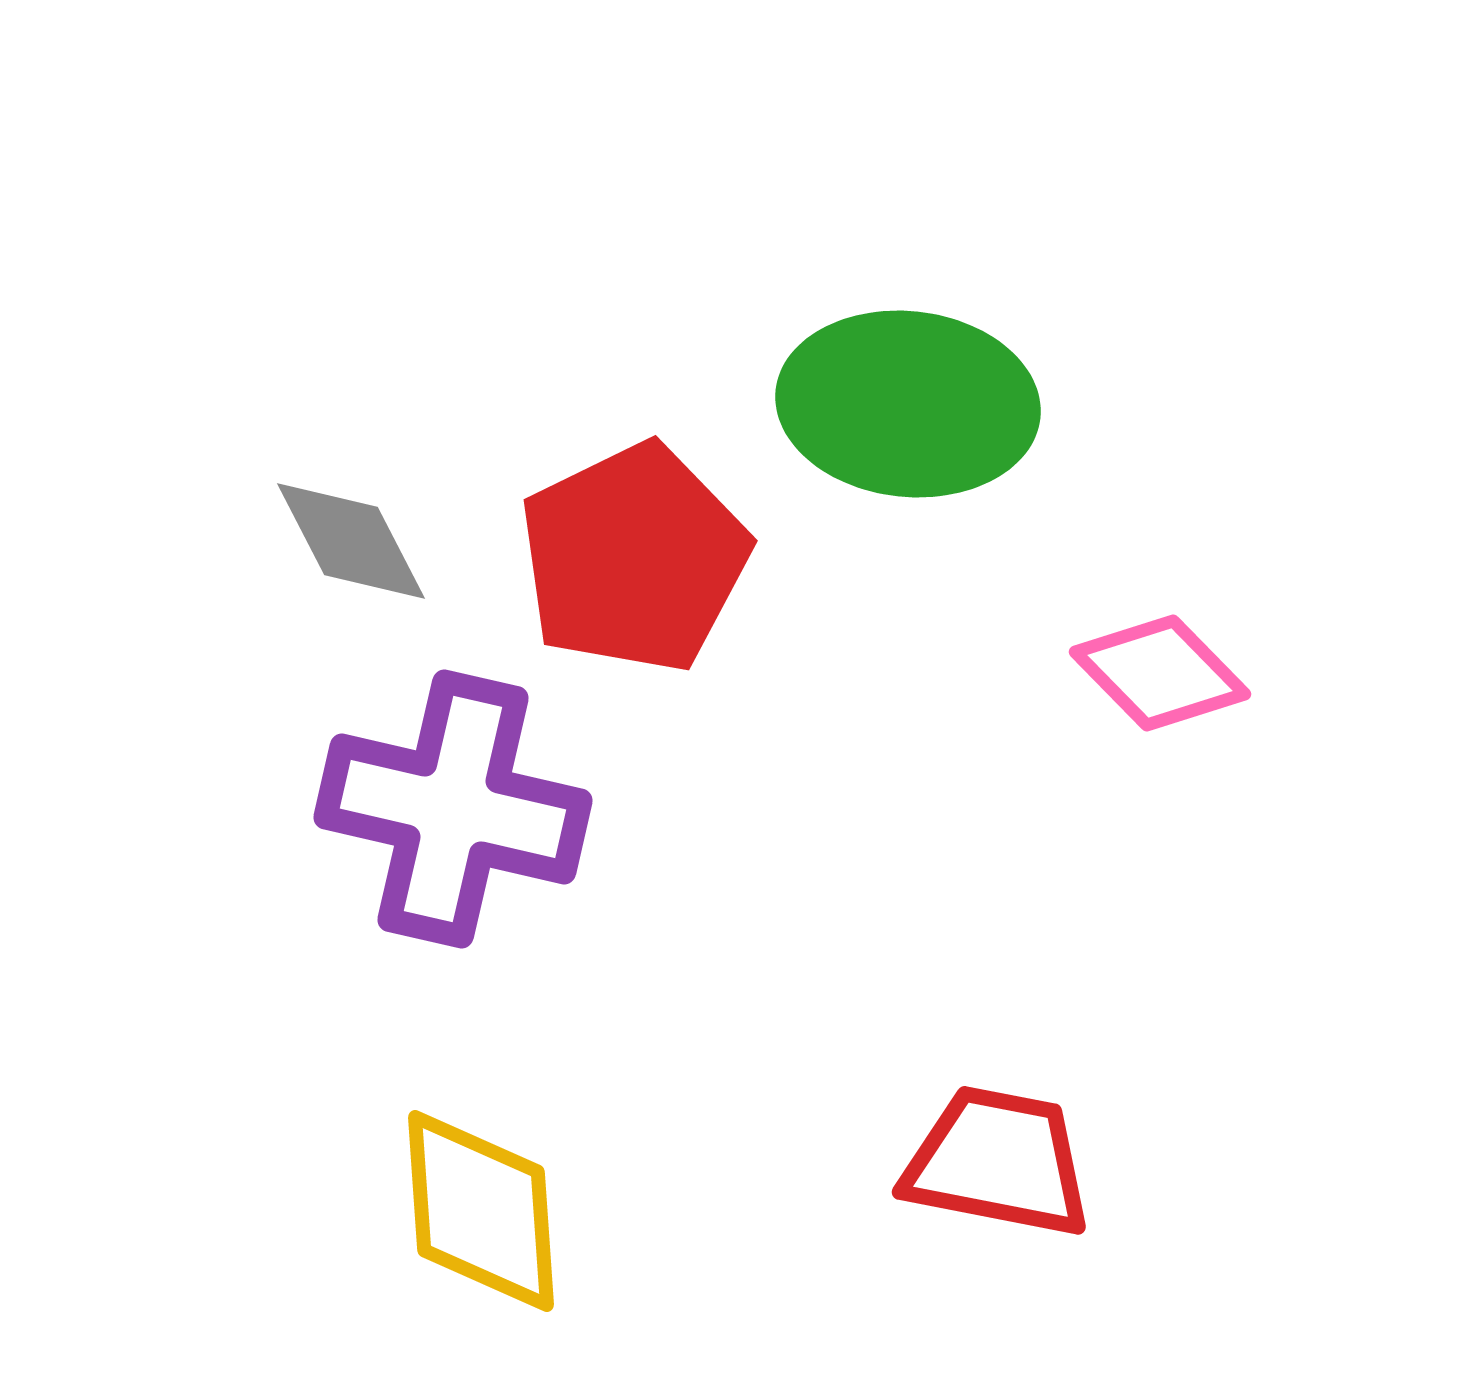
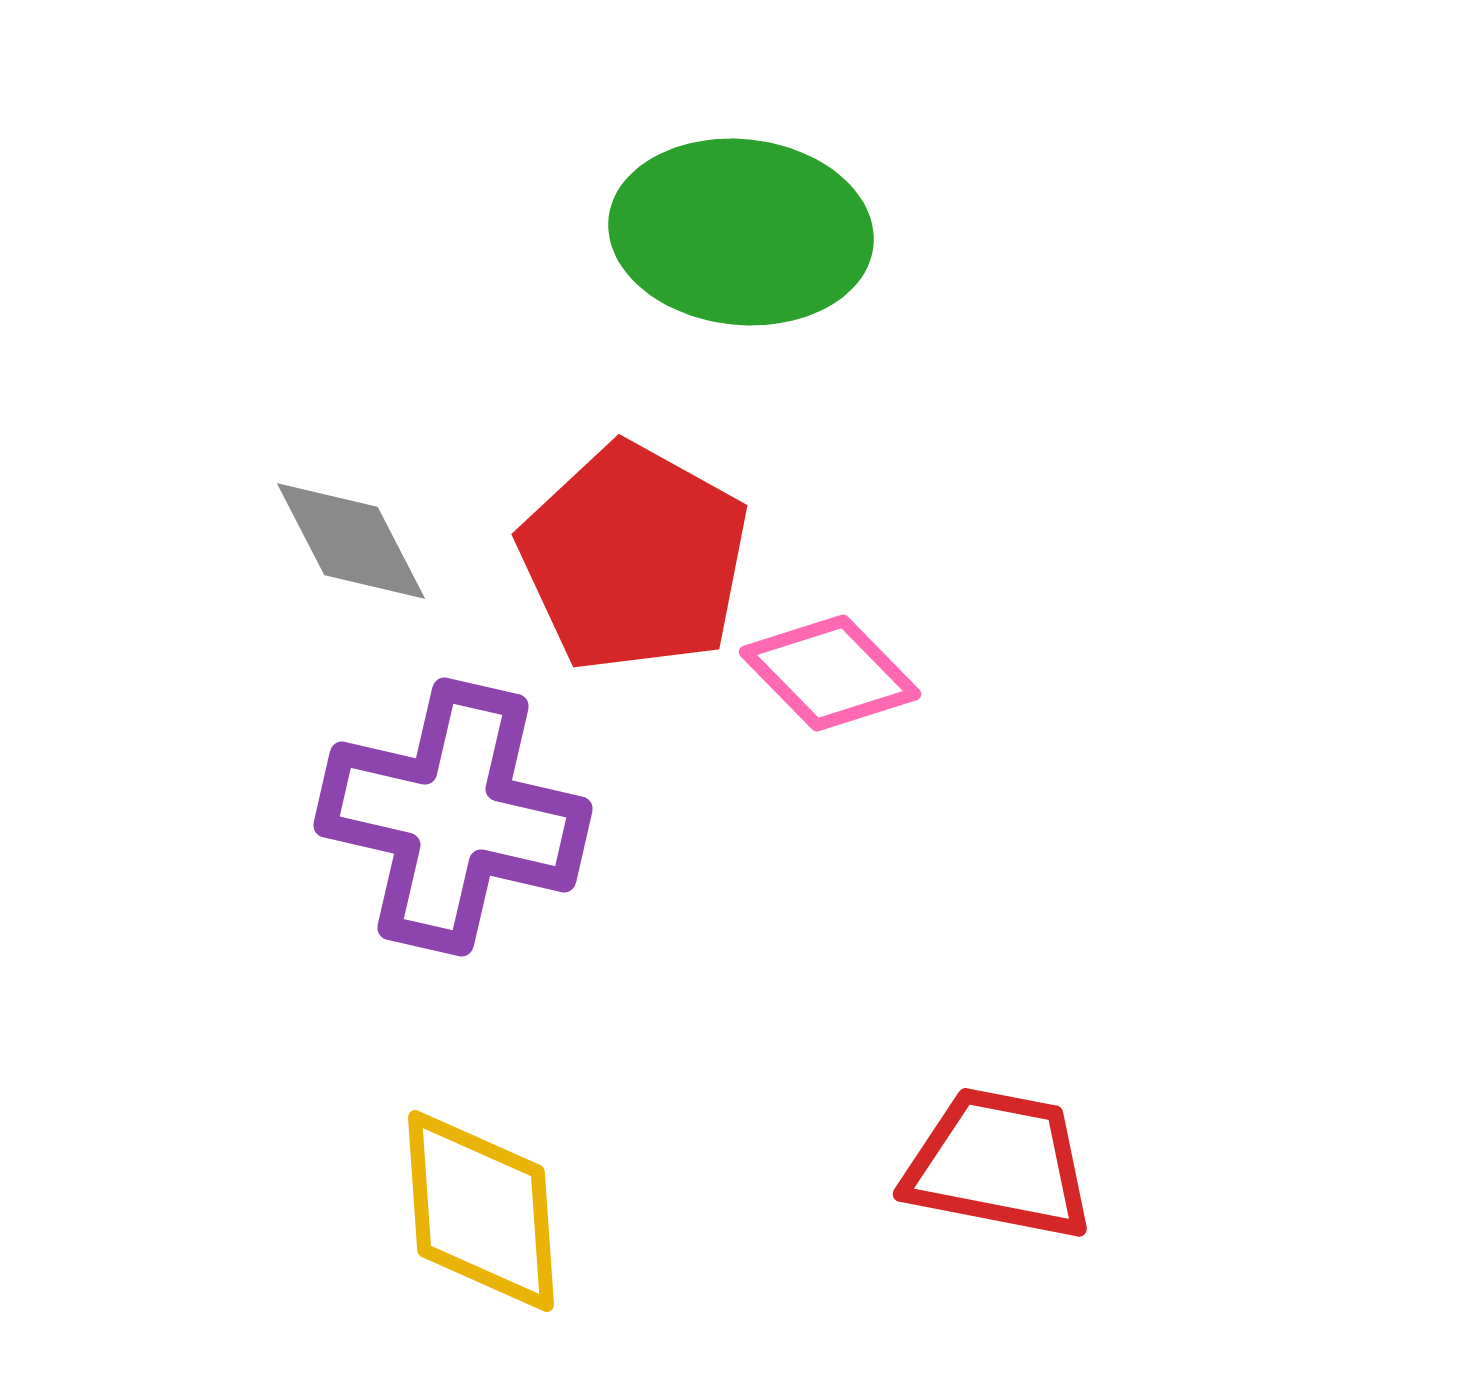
green ellipse: moved 167 px left, 172 px up
red pentagon: rotated 17 degrees counterclockwise
pink diamond: moved 330 px left
purple cross: moved 8 px down
red trapezoid: moved 1 px right, 2 px down
